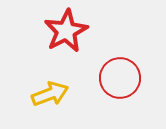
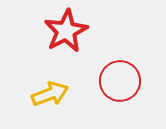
red circle: moved 3 px down
